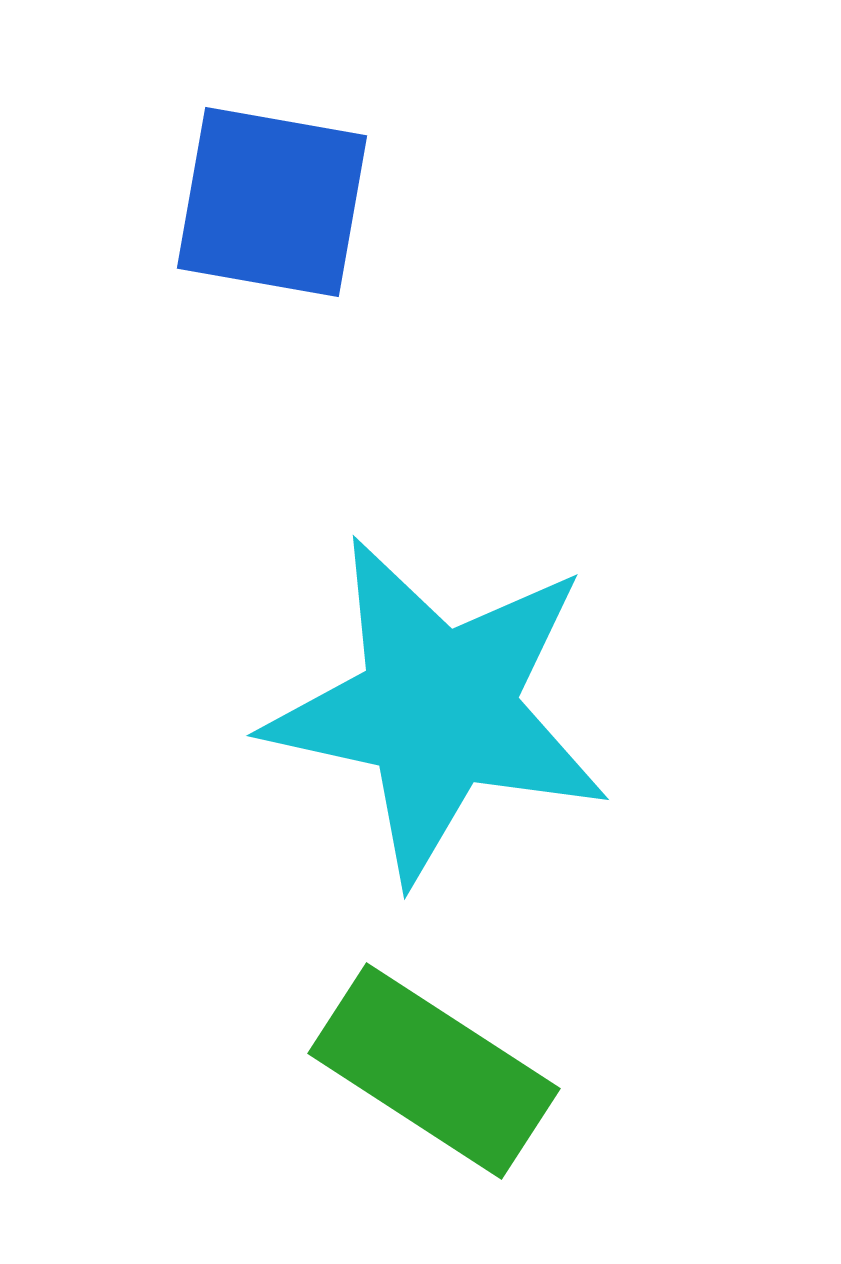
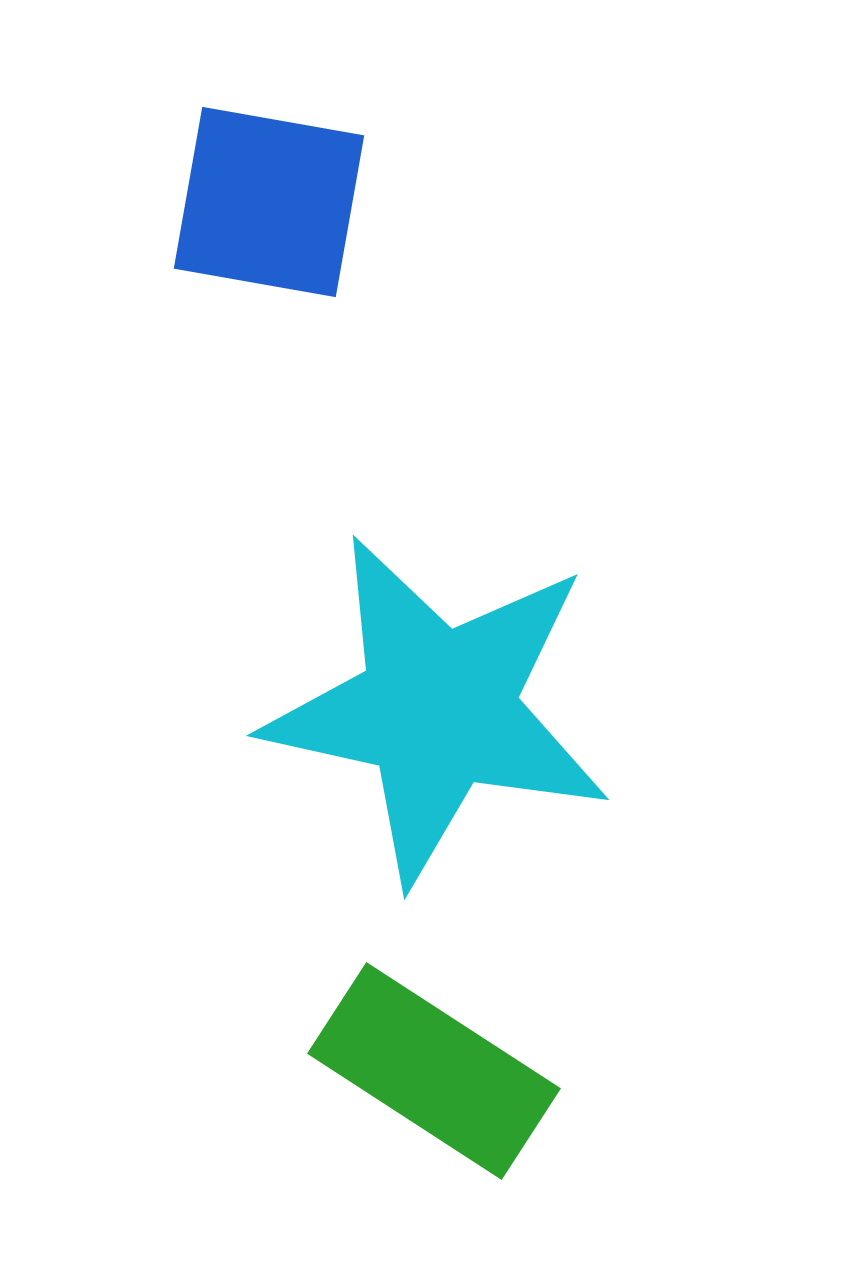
blue square: moved 3 px left
